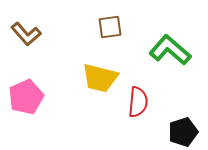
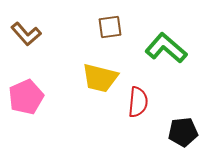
green L-shape: moved 4 px left, 2 px up
black pentagon: rotated 12 degrees clockwise
